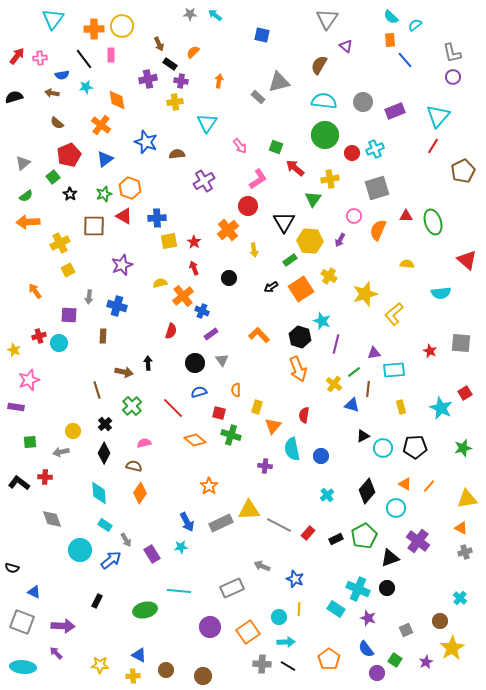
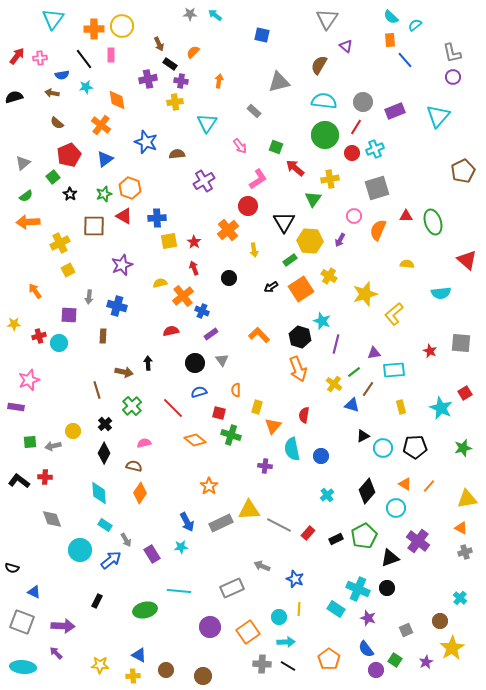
gray rectangle at (258, 97): moved 4 px left, 14 px down
red line at (433, 146): moved 77 px left, 19 px up
red semicircle at (171, 331): rotated 119 degrees counterclockwise
yellow star at (14, 350): moved 26 px up; rotated 24 degrees counterclockwise
brown line at (368, 389): rotated 28 degrees clockwise
gray arrow at (61, 452): moved 8 px left, 6 px up
black L-shape at (19, 483): moved 2 px up
purple circle at (377, 673): moved 1 px left, 3 px up
